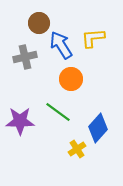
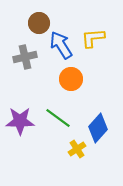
green line: moved 6 px down
